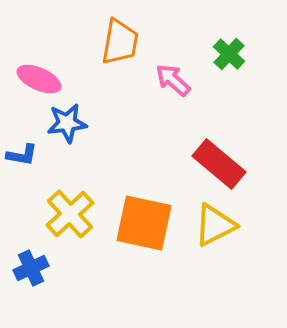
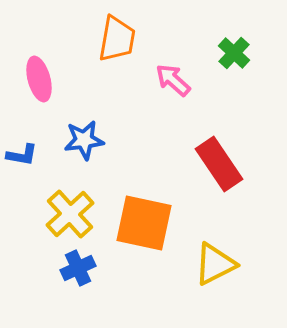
orange trapezoid: moved 3 px left, 3 px up
green cross: moved 5 px right, 1 px up
pink ellipse: rotated 51 degrees clockwise
blue star: moved 17 px right, 17 px down
red rectangle: rotated 16 degrees clockwise
yellow triangle: moved 39 px down
blue cross: moved 47 px right
